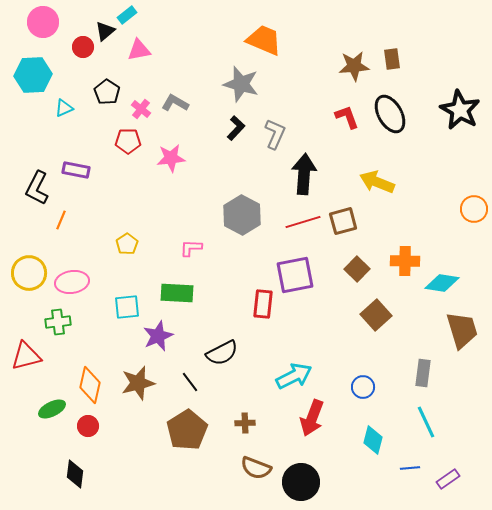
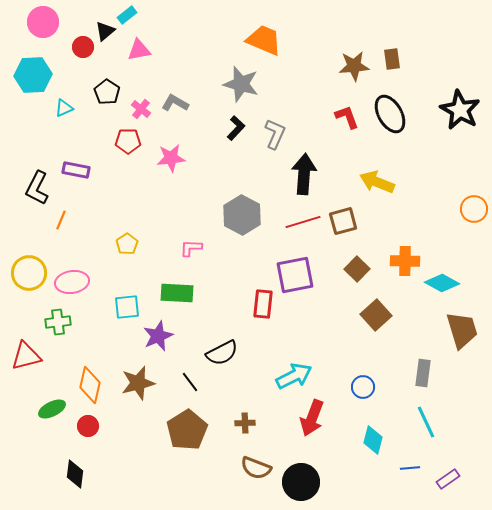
cyan diamond at (442, 283): rotated 20 degrees clockwise
